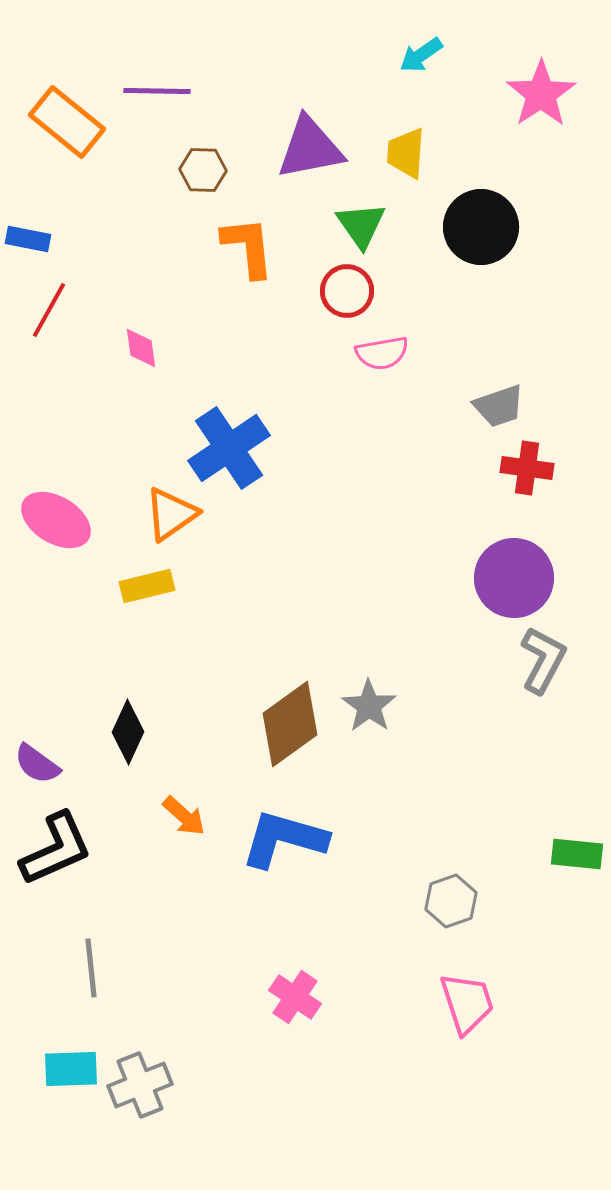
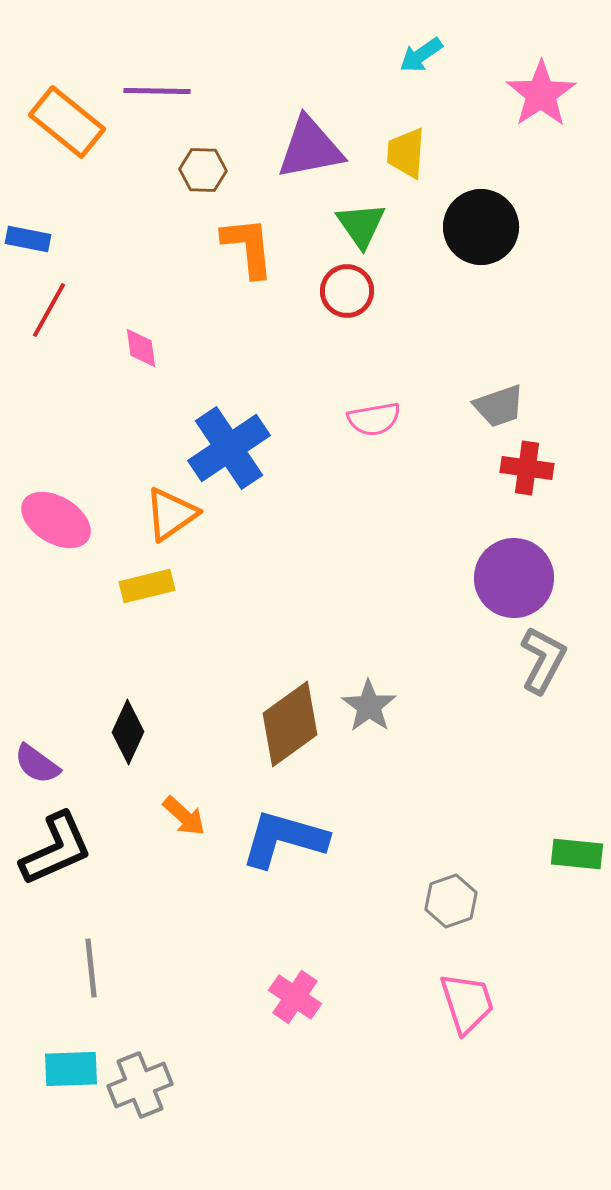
pink semicircle: moved 8 px left, 66 px down
